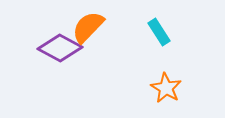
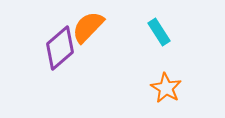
purple diamond: rotated 69 degrees counterclockwise
